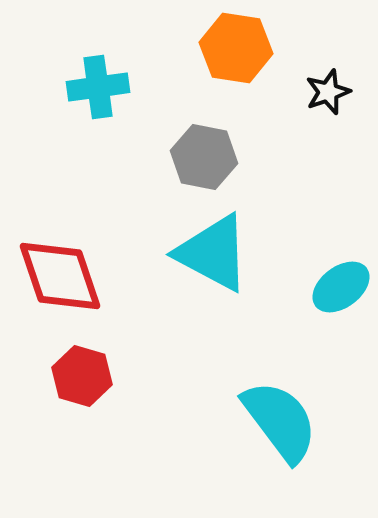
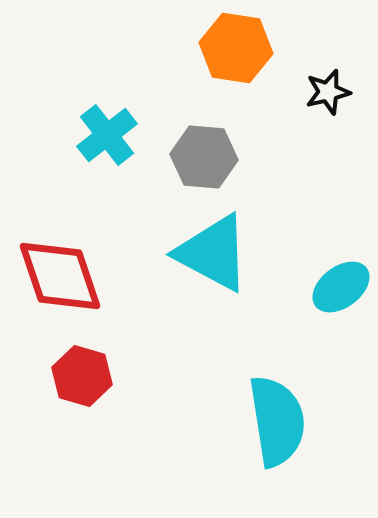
cyan cross: moved 9 px right, 48 px down; rotated 30 degrees counterclockwise
black star: rotated 6 degrees clockwise
gray hexagon: rotated 6 degrees counterclockwise
cyan semicircle: moved 3 px left; rotated 28 degrees clockwise
